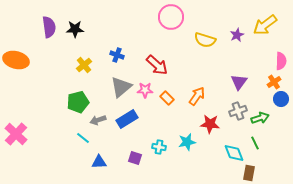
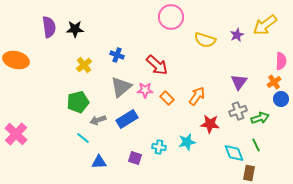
green line: moved 1 px right, 2 px down
